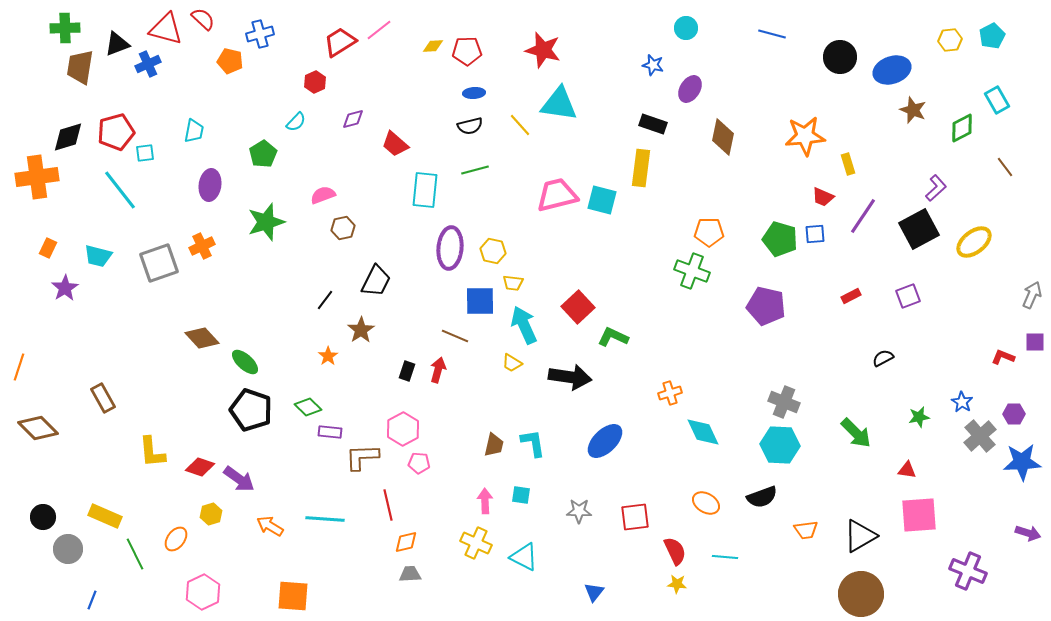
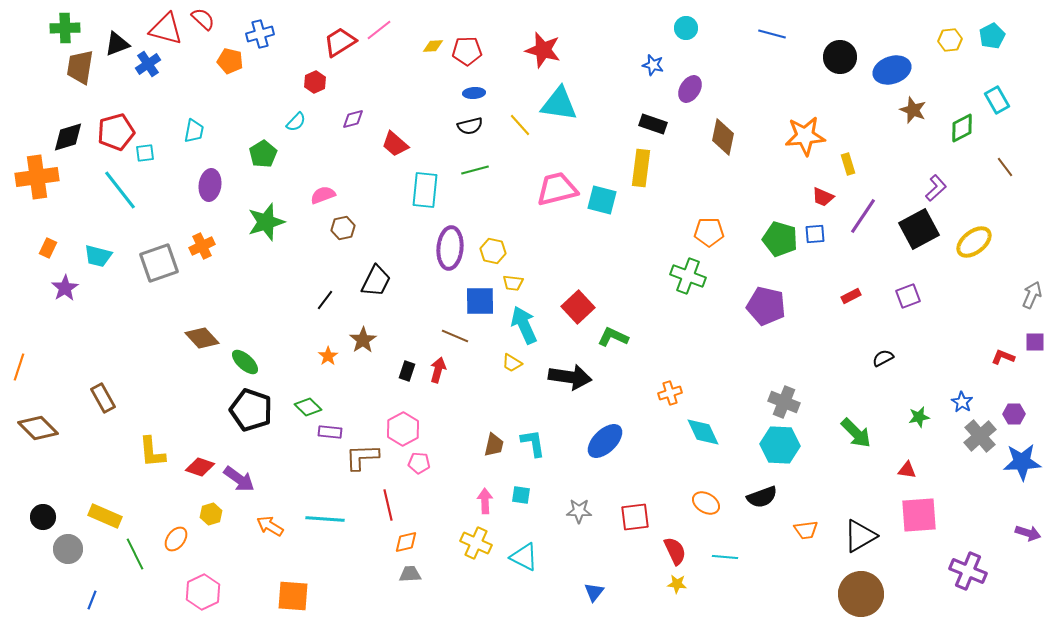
blue cross at (148, 64): rotated 10 degrees counterclockwise
pink trapezoid at (557, 195): moved 6 px up
green cross at (692, 271): moved 4 px left, 5 px down
brown star at (361, 330): moved 2 px right, 10 px down
